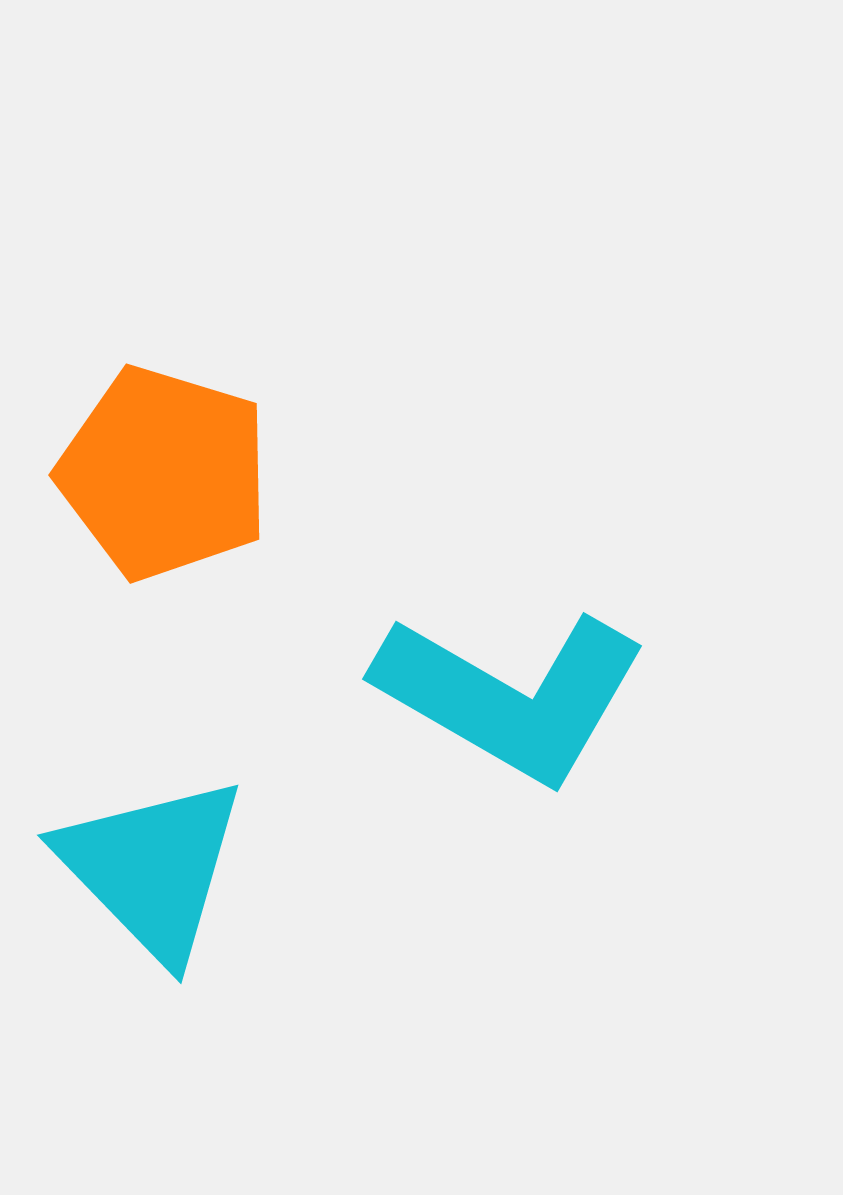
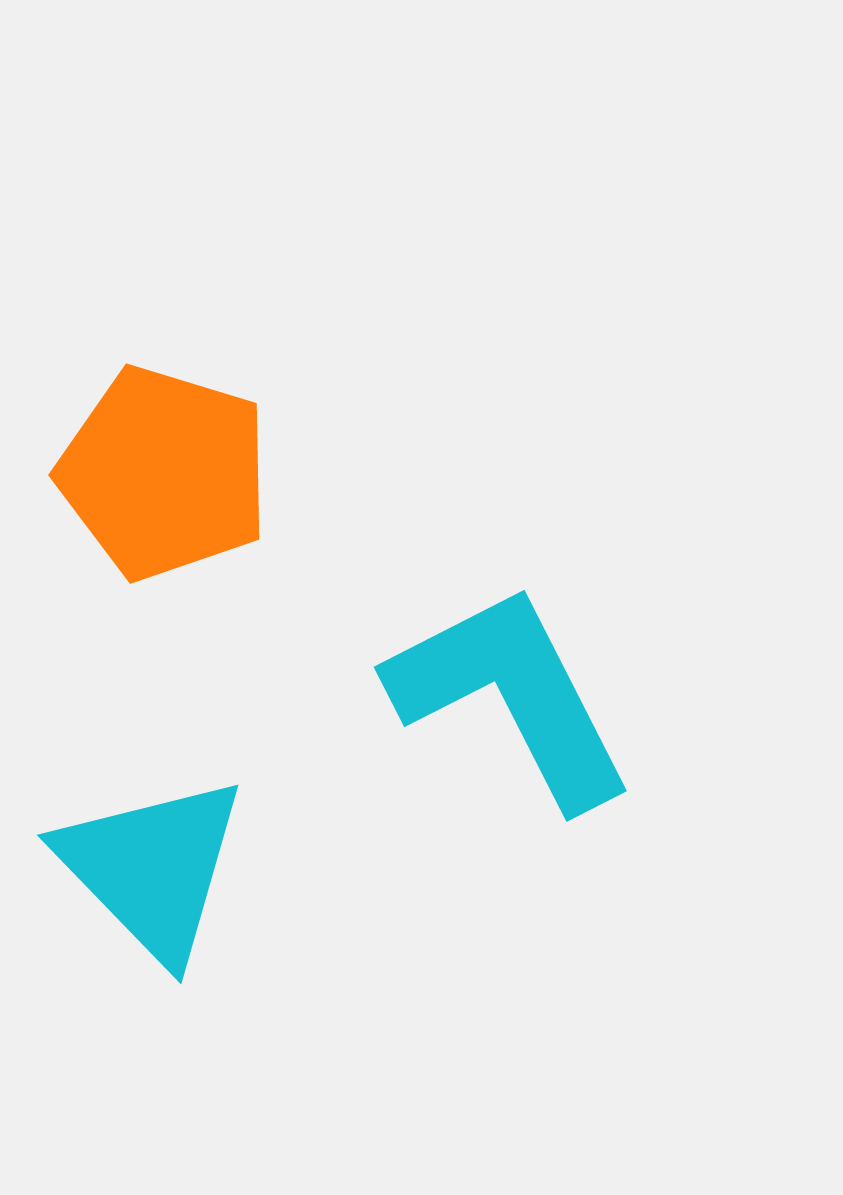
cyan L-shape: rotated 147 degrees counterclockwise
